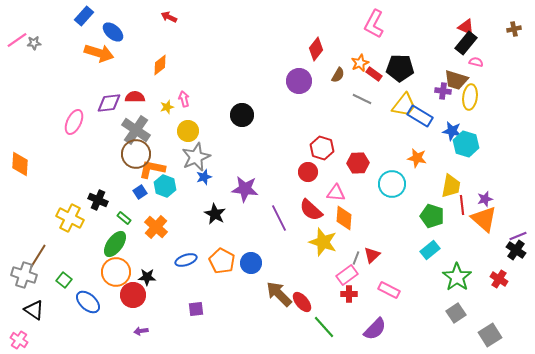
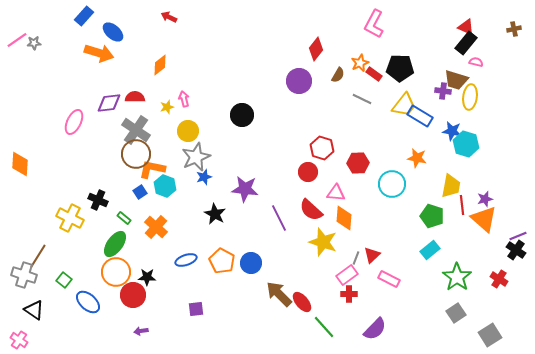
pink rectangle at (389, 290): moved 11 px up
